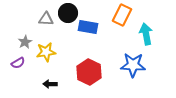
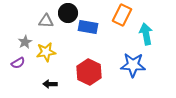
gray triangle: moved 2 px down
